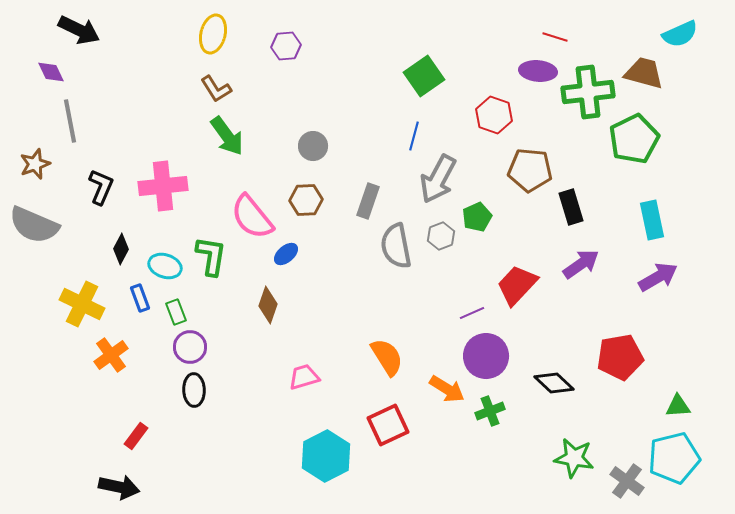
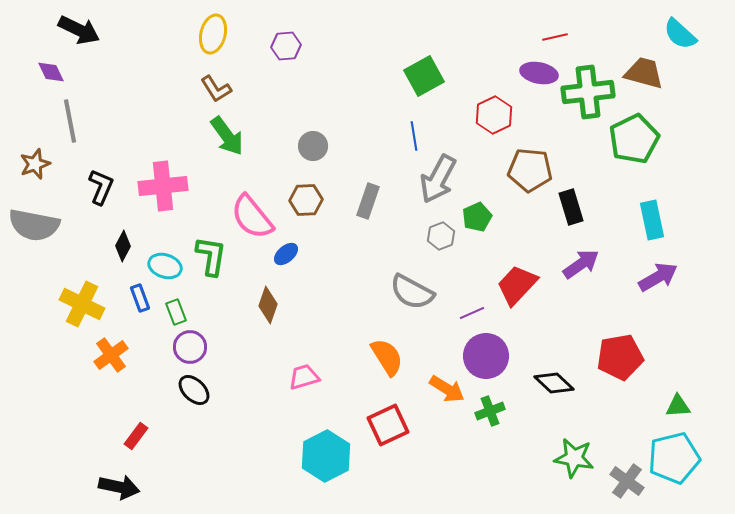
cyan semicircle at (680, 34): rotated 66 degrees clockwise
red line at (555, 37): rotated 30 degrees counterclockwise
purple ellipse at (538, 71): moved 1 px right, 2 px down; rotated 6 degrees clockwise
green square at (424, 76): rotated 6 degrees clockwise
red hexagon at (494, 115): rotated 15 degrees clockwise
blue line at (414, 136): rotated 24 degrees counterclockwise
gray semicircle at (34, 225): rotated 12 degrees counterclockwise
gray semicircle at (396, 246): moved 16 px right, 46 px down; rotated 51 degrees counterclockwise
black diamond at (121, 249): moved 2 px right, 3 px up
black ellipse at (194, 390): rotated 44 degrees counterclockwise
